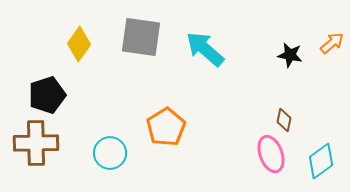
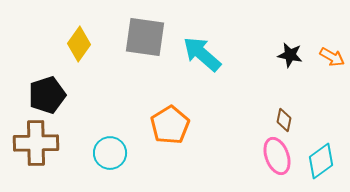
gray square: moved 4 px right
orange arrow: moved 14 px down; rotated 70 degrees clockwise
cyan arrow: moved 3 px left, 5 px down
orange pentagon: moved 4 px right, 2 px up
pink ellipse: moved 6 px right, 2 px down
